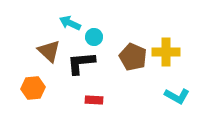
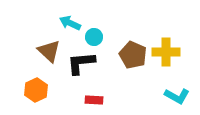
brown pentagon: moved 2 px up
orange hexagon: moved 3 px right, 2 px down; rotated 20 degrees counterclockwise
